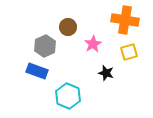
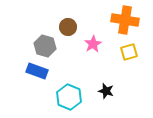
gray hexagon: rotated 20 degrees counterclockwise
black star: moved 18 px down
cyan hexagon: moved 1 px right, 1 px down
